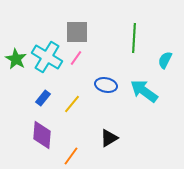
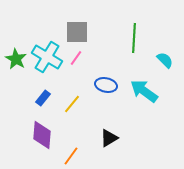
cyan semicircle: rotated 108 degrees clockwise
